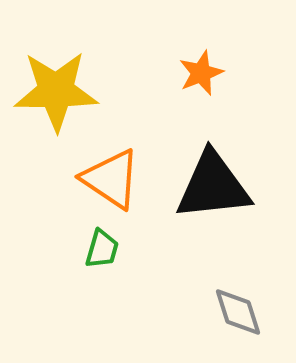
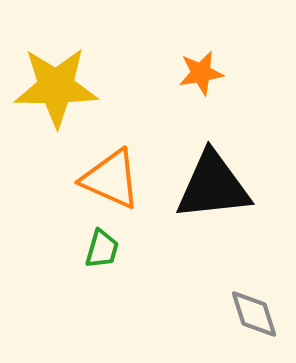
orange star: rotated 12 degrees clockwise
yellow star: moved 4 px up
orange triangle: rotated 10 degrees counterclockwise
gray diamond: moved 16 px right, 2 px down
